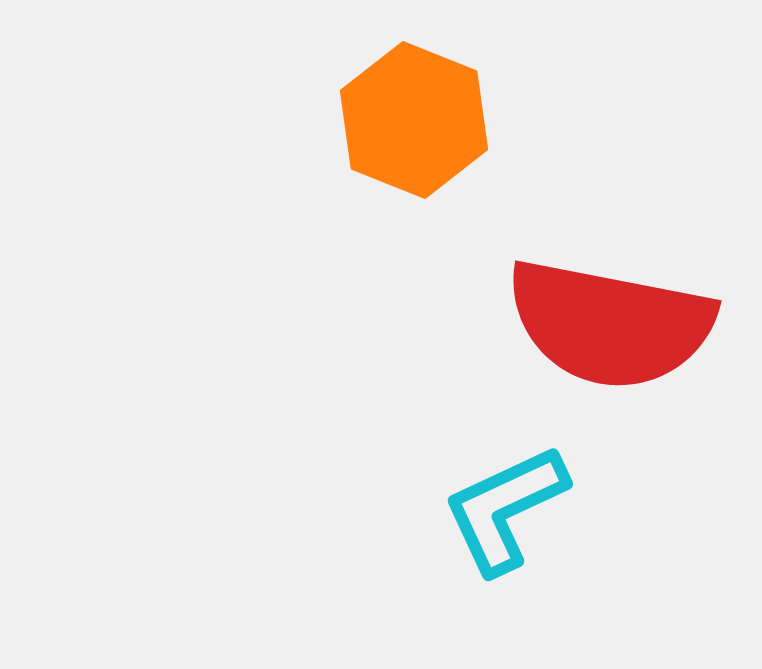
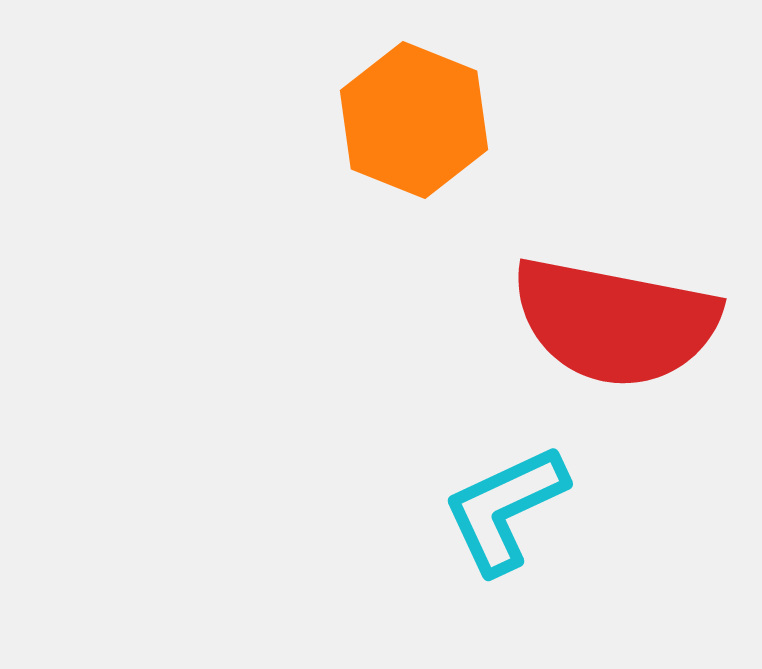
red semicircle: moved 5 px right, 2 px up
